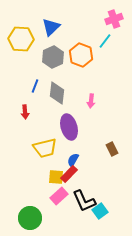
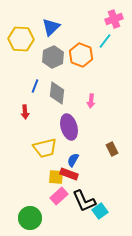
red rectangle: rotated 66 degrees clockwise
